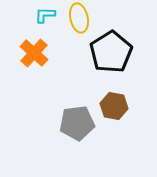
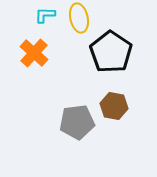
black pentagon: rotated 6 degrees counterclockwise
gray pentagon: moved 1 px up
